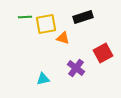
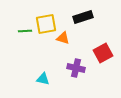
green line: moved 14 px down
purple cross: rotated 24 degrees counterclockwise
cyan triangle: rotated 24 degrees clockwise
